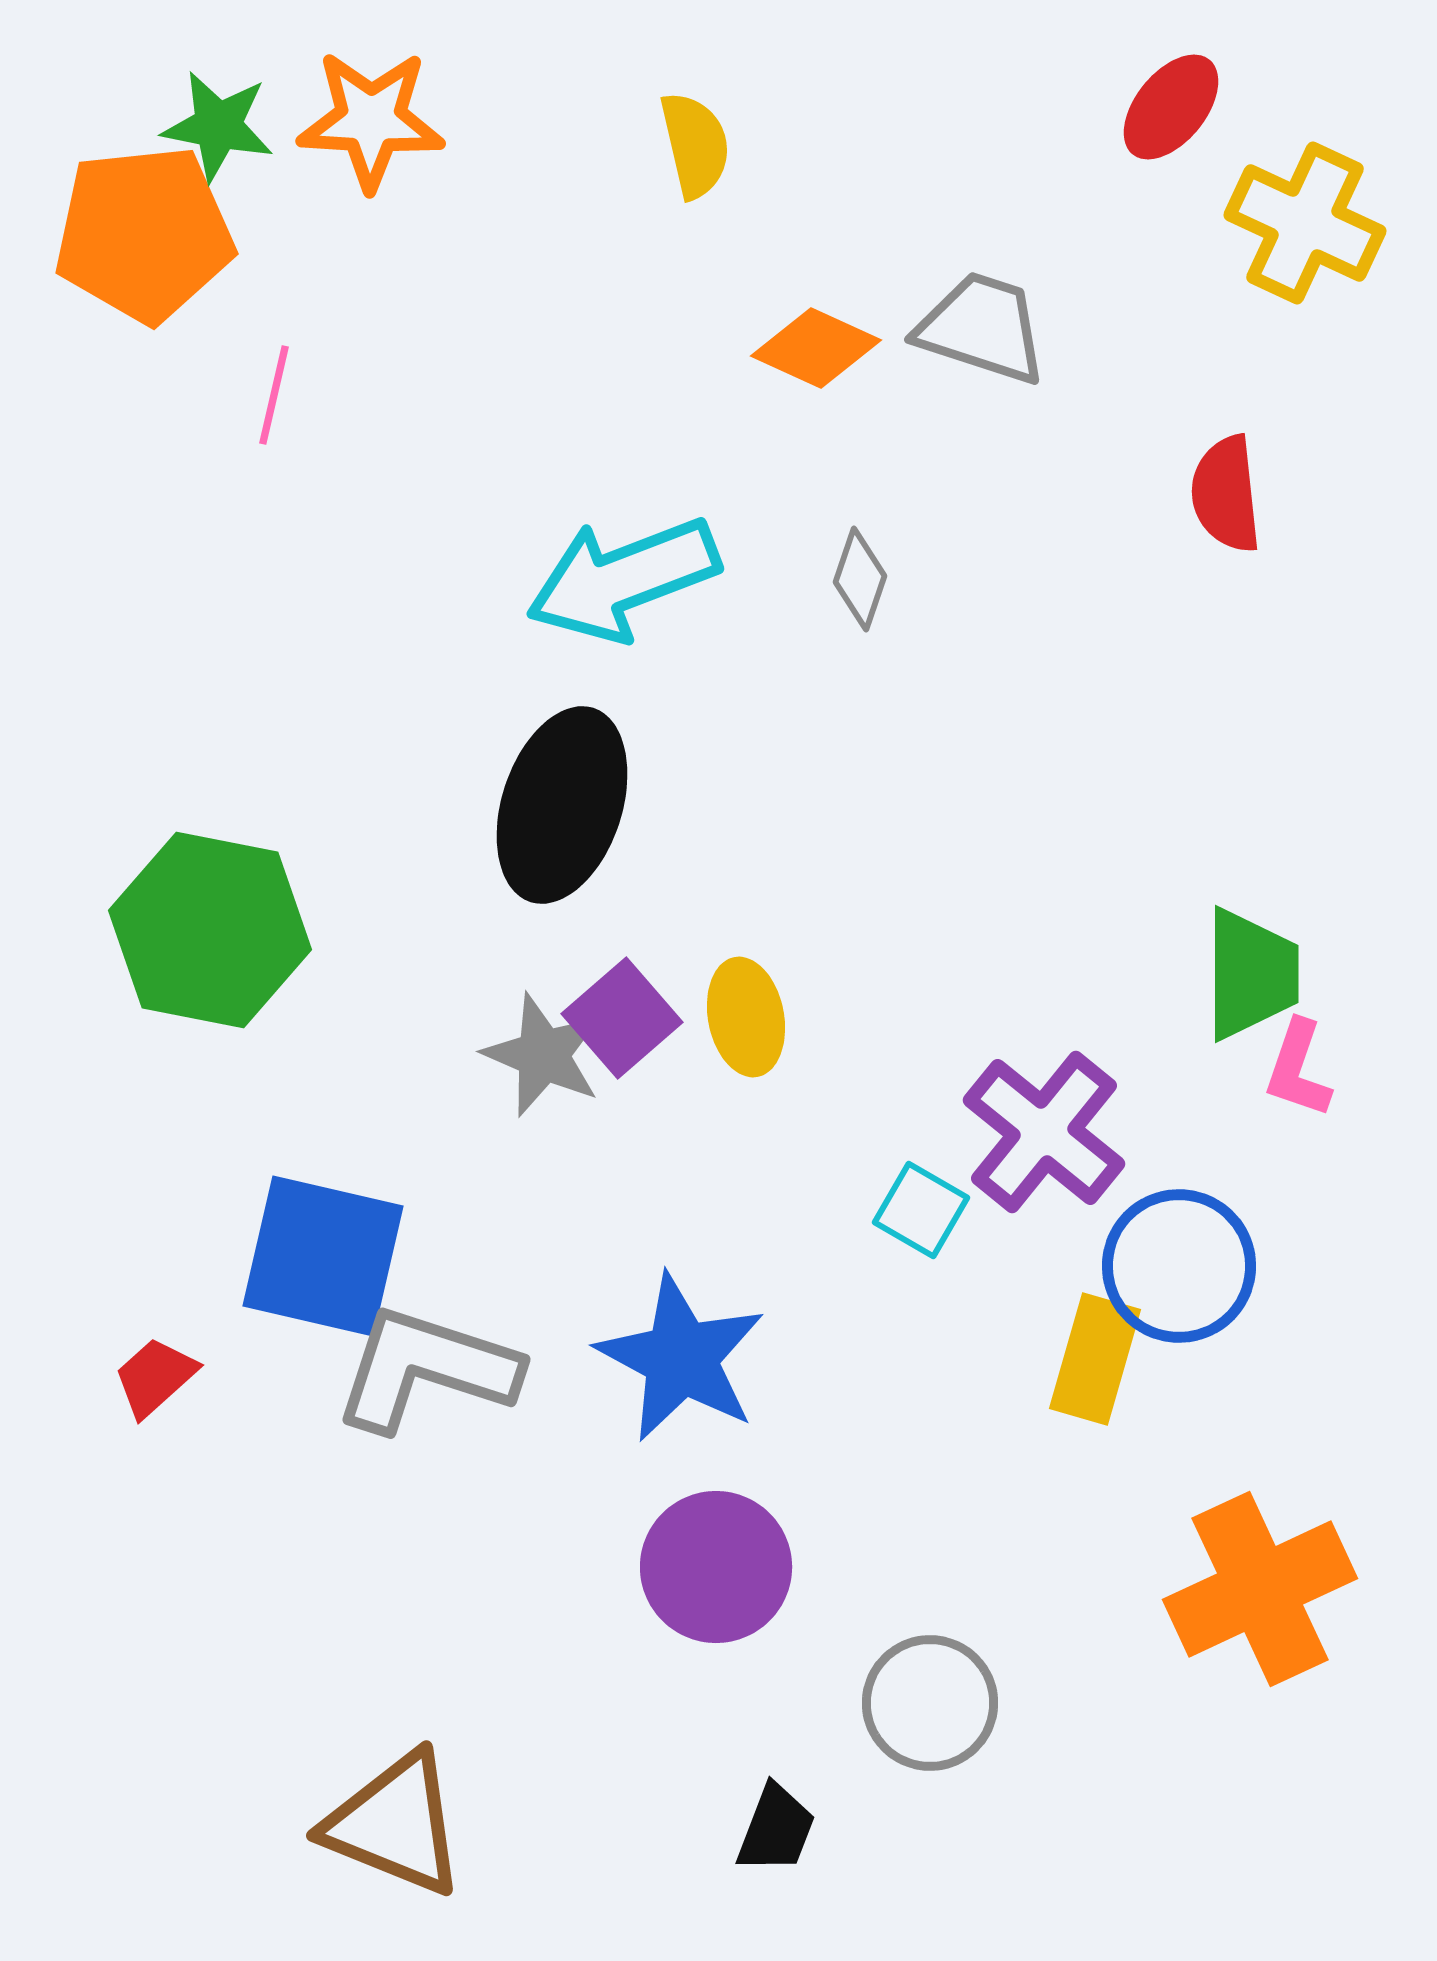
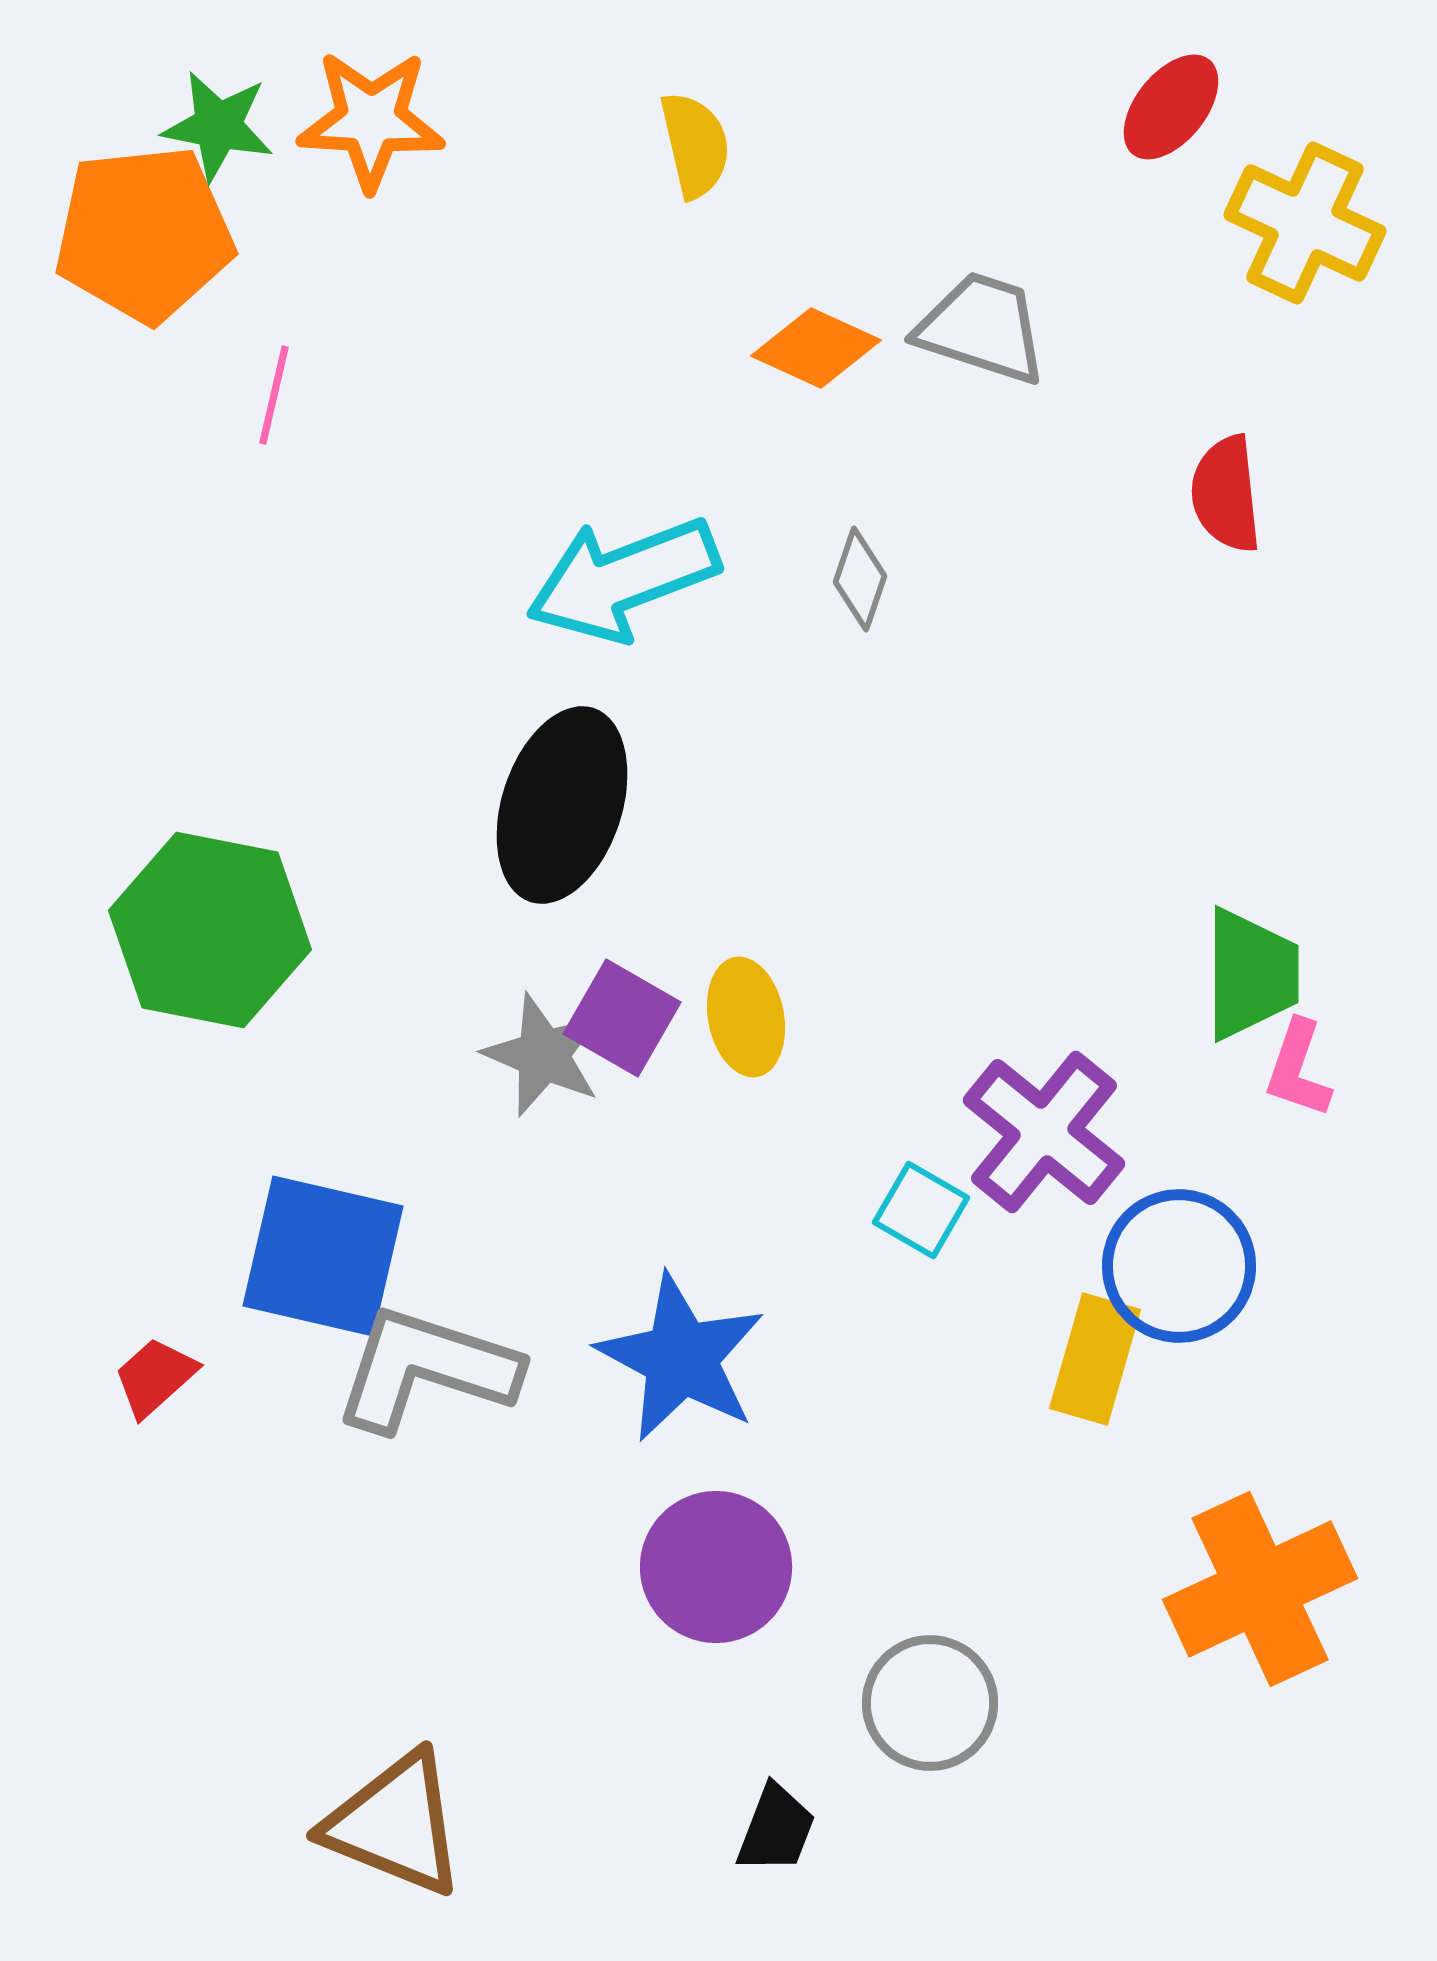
purple square: rotated 19 degrees counterclockwise
